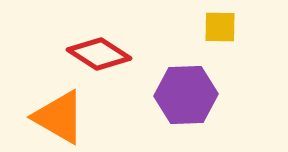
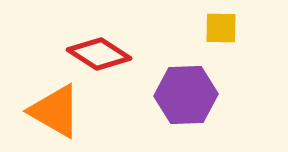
yellow square: moved 1 px right, 1 px down
orange triangle: moved 4 px left, 6 px up
